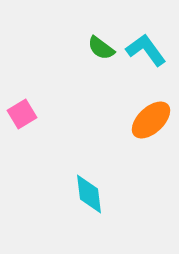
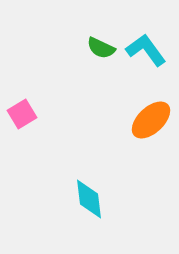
green semicircle: rotated 12 degrees counterclockwise
cyan diamond: moved 5 px down
